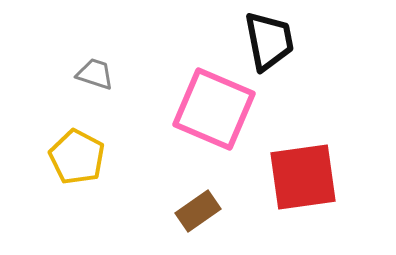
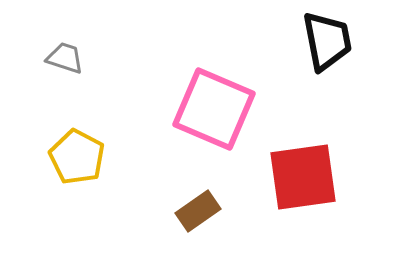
black trapezoid: moved 58 px right
gray trapezoid: moved 30 px left, 16 px up
